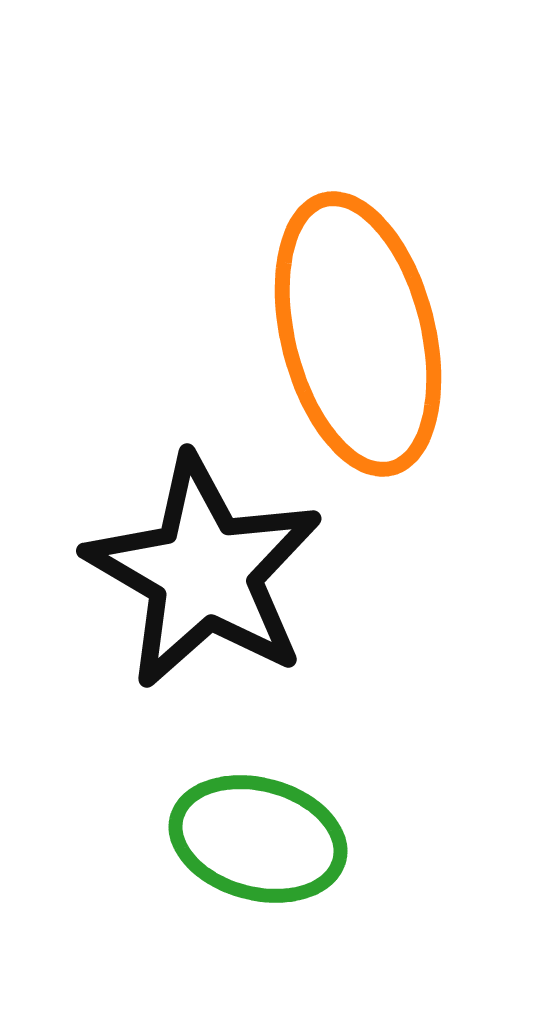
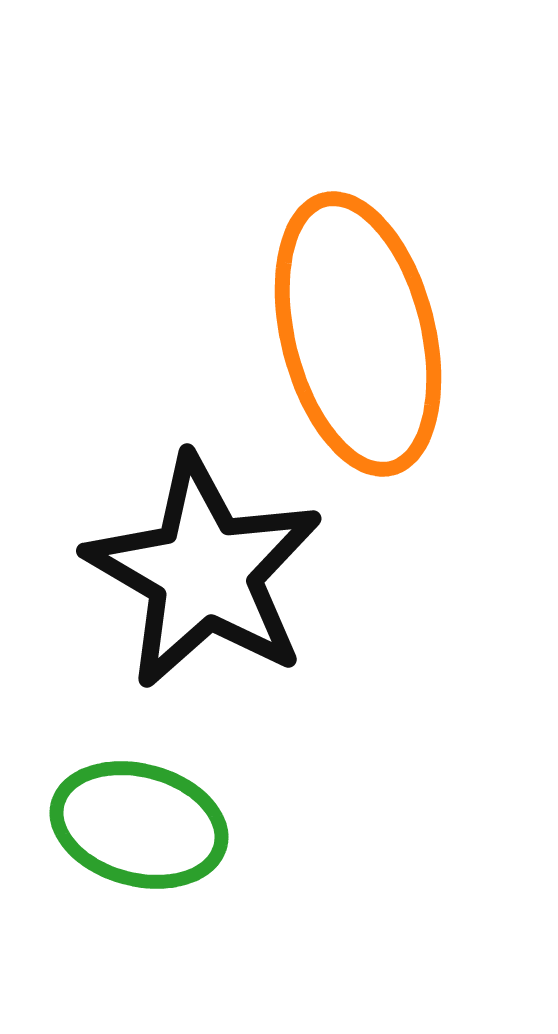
green ellipse: moved 119 px left, 14 px up
